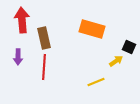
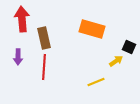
red arrow: moved 1 px up
